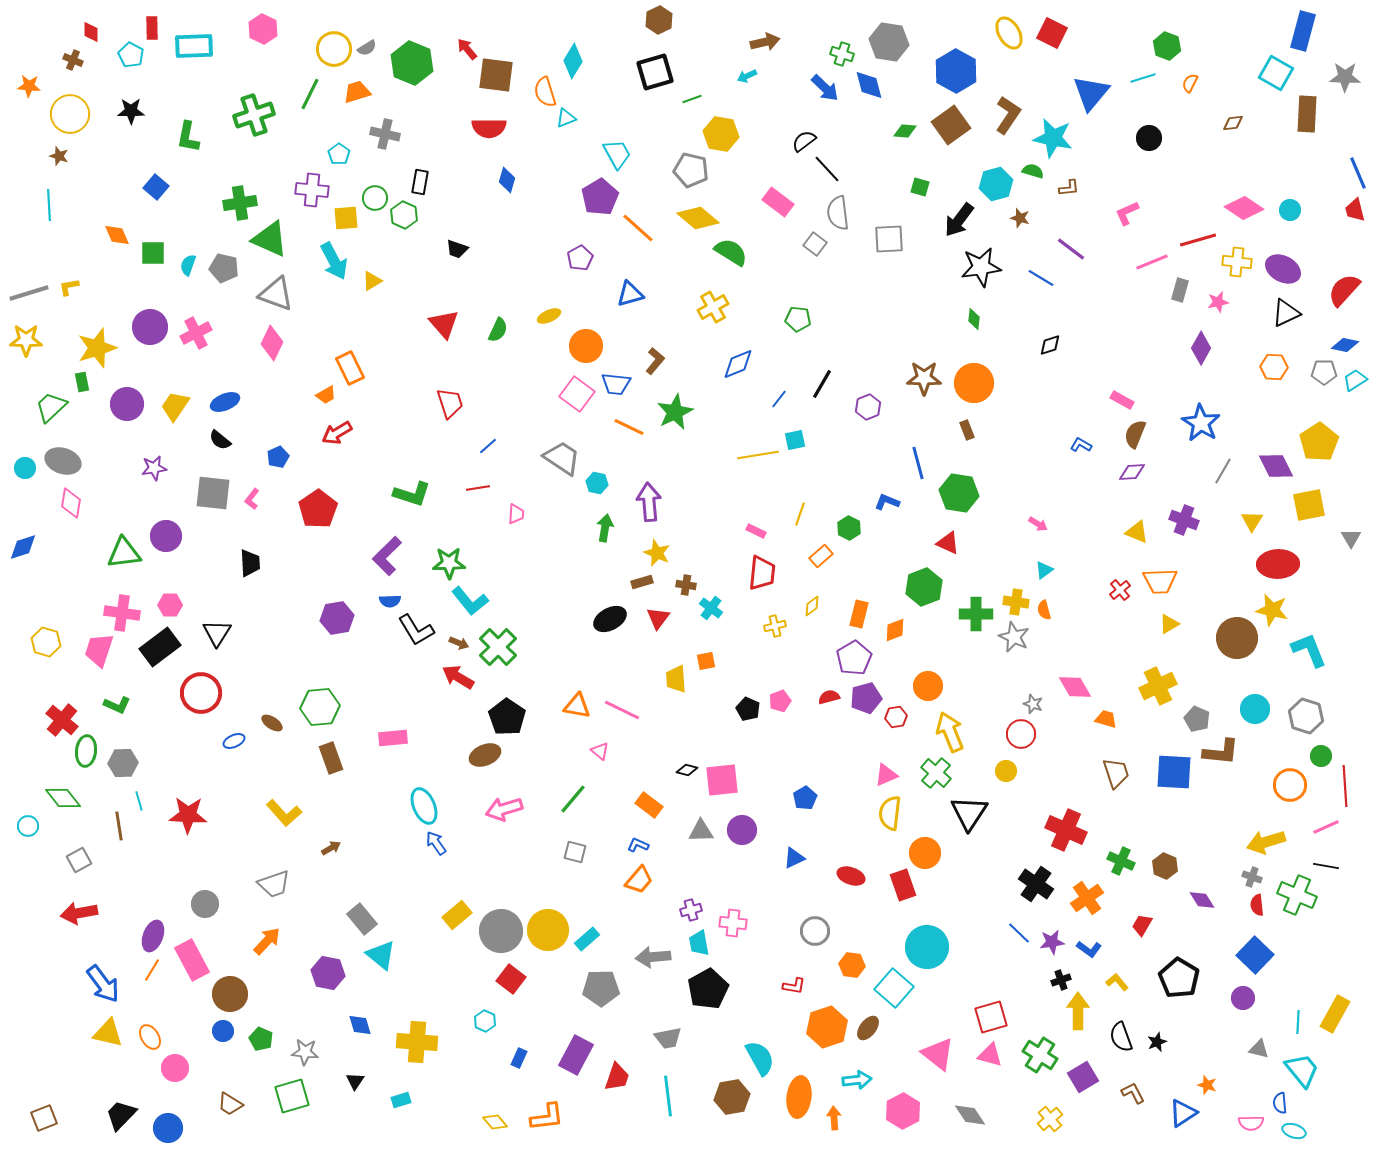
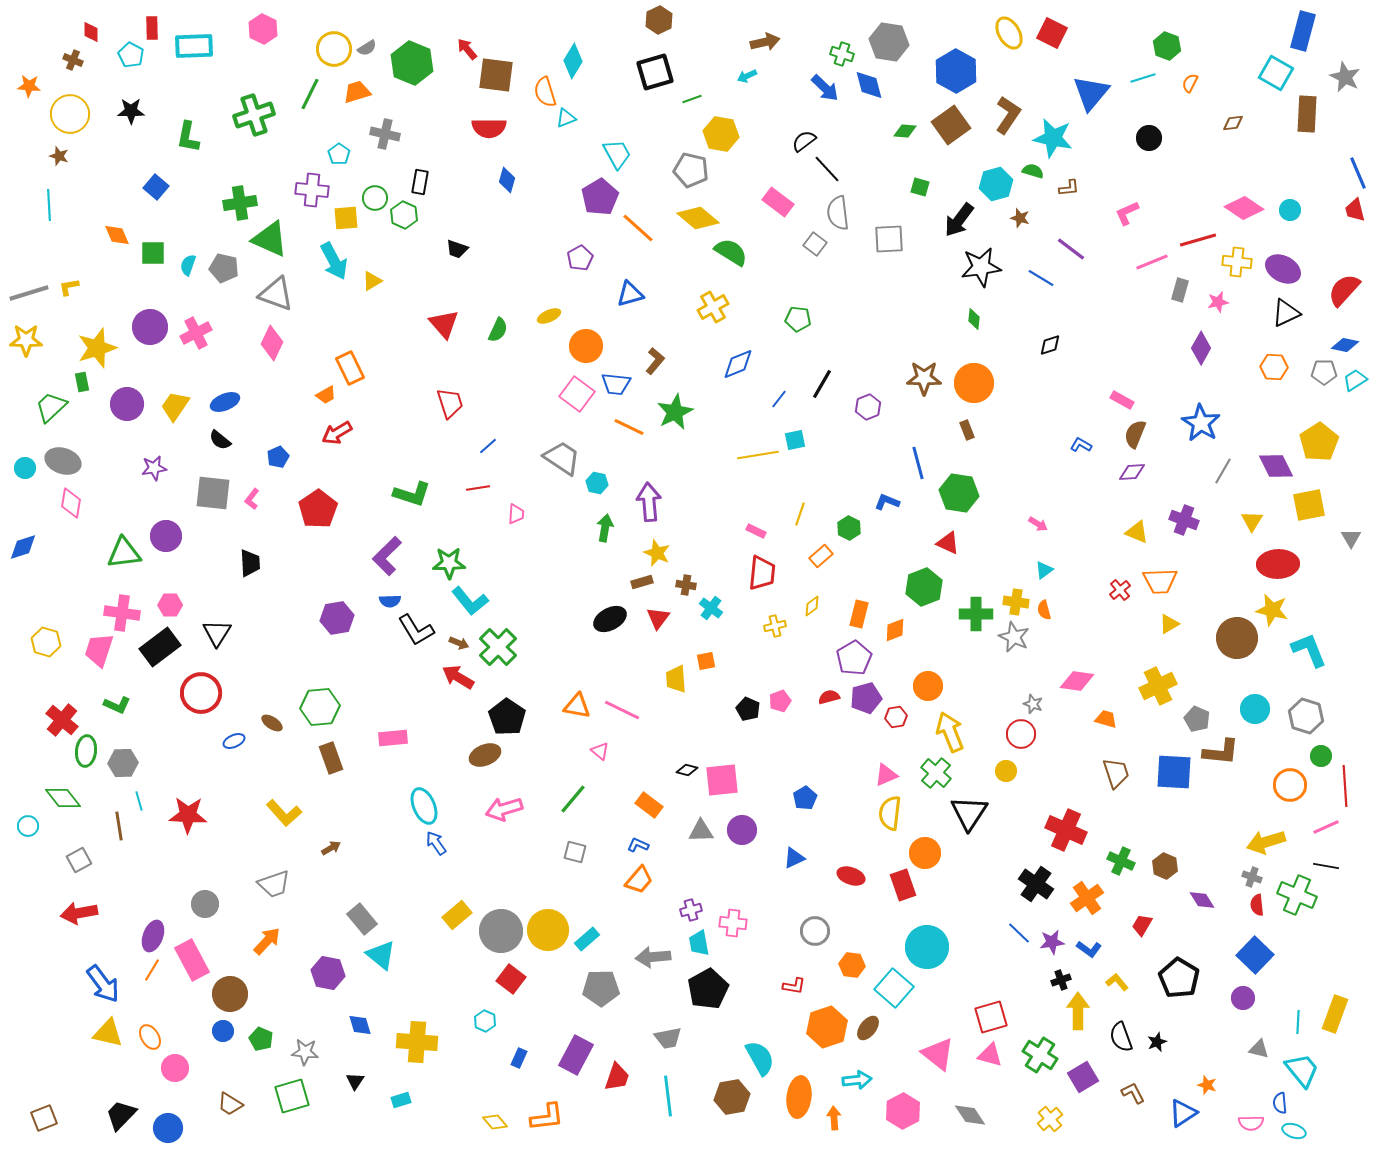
gray star at (1345, 77): rotated 24 degrees clockwise
pink diamond at (1075, 687): moved 2 px right, 6 px up; rotated 52 degrees counterclockwise
yellow rectangle at (1335, 1014): rotated 9 degrees counterclockwise
